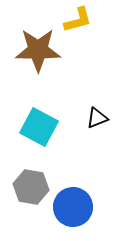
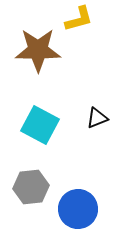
yellow L-shape: moved 1 px right, 1 px up
cyan square: moved 1 px right, 2 px up
gray hexagon: rotated 16 degrees counterclockwise
blue circle: moved 5 px right, 2 px down
